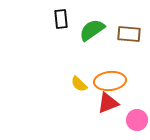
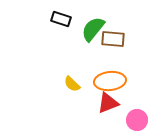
black rectangle: rotated 66 degrees counterclockwise
green semicircle: moved 1 px right, 1 px up; rotated 16 degrees counterclockwise
brown rectangle: moved 16 px left, 5 px down
yellow semicircle: moved 7 px left
